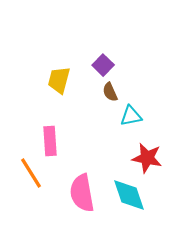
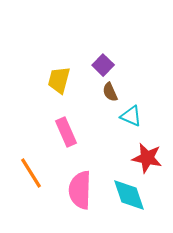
cyan triangle: rotated 35 degrees clockwise
pink rectangle: moved 16 px right, 9 px up; rotated 20 degrees counterclockwise
pink semicircle: moved 2 px left, 3 px up; rotated 12 degrees clockwise
